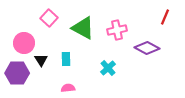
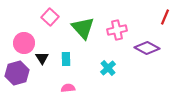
pink square: moved 1 px right, 1 px up
green triangle: rotated 20 degrees clockwise
black triangle: moved 1 px right, 2 px up
purple hexagon: rotated 15 degrees counterclockwise
